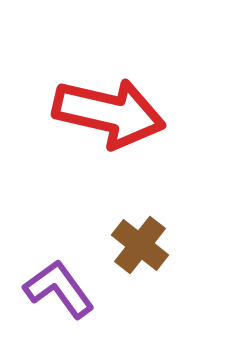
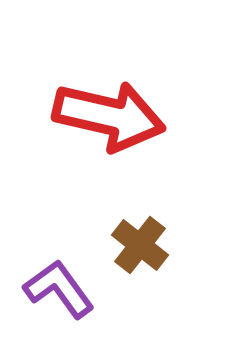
red arrow: moved 3 px down
